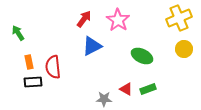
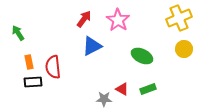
red triangle: moved 4 px left
